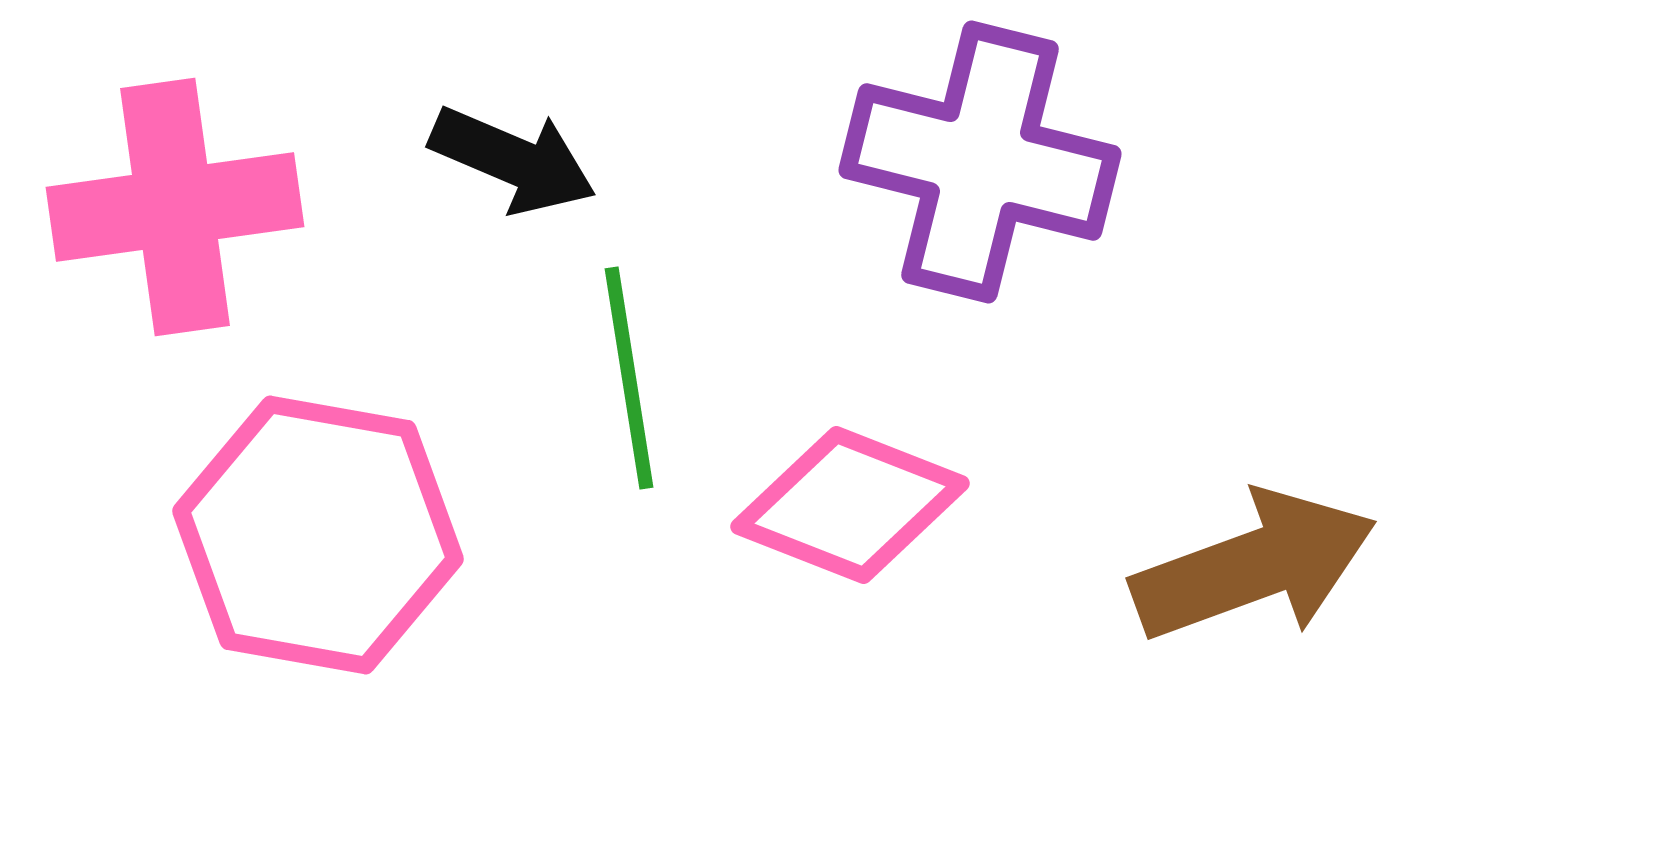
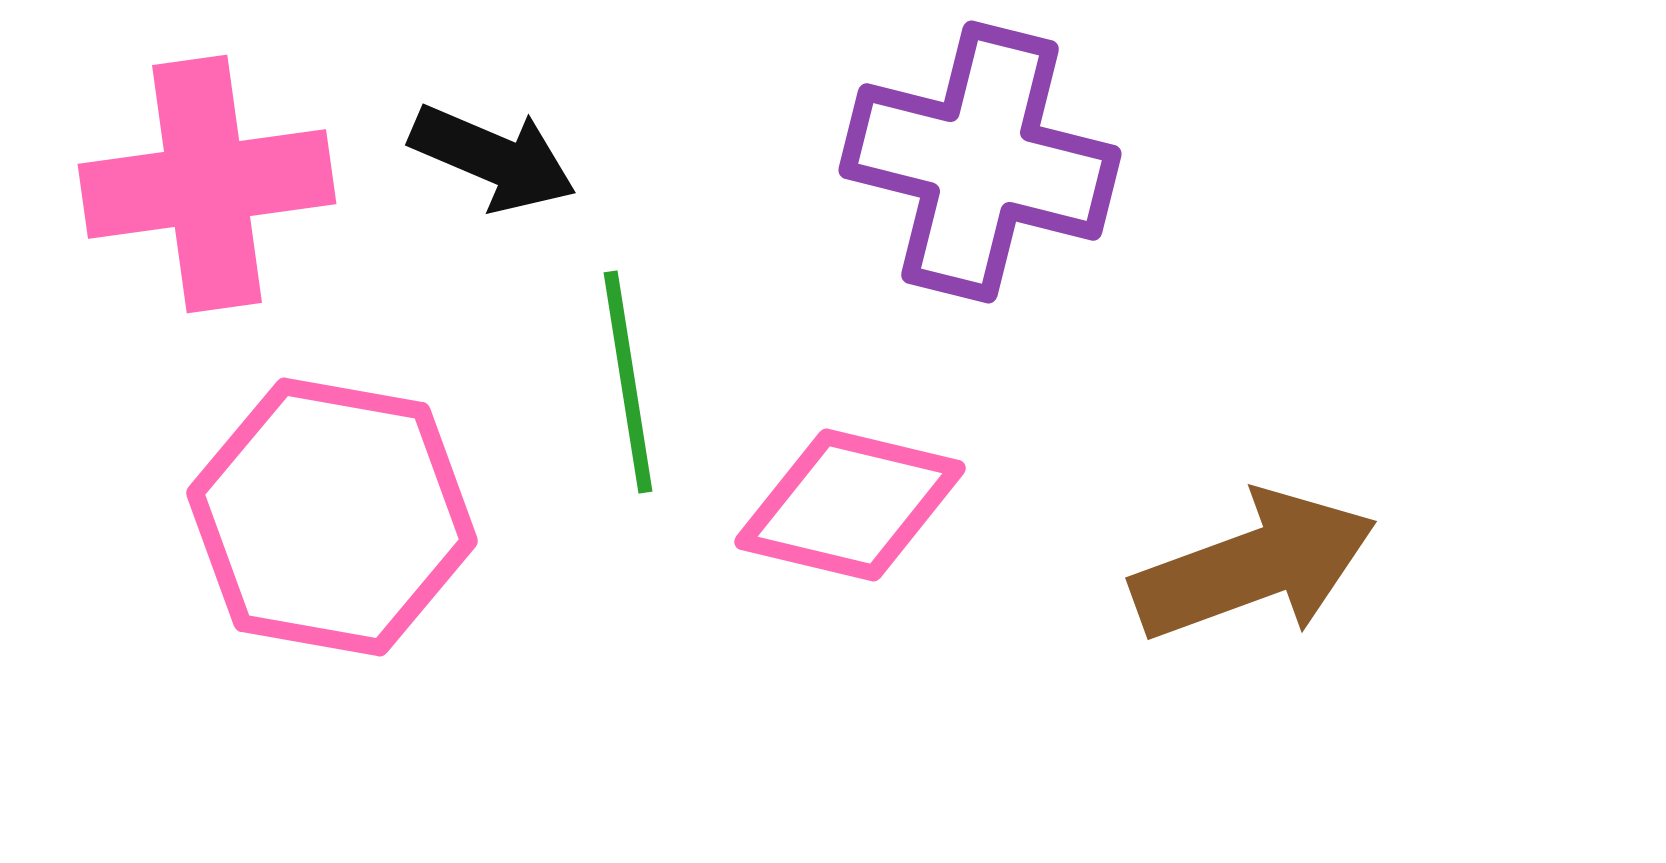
black arrow: moved 20 px left, 2 px up
pink cross: moved 32 px right, 23 px up
green line: moved 1 px left, 4 px down
pink diamond: rotated 8 degrees counterclockwise
pink hexagon: moved 14 px right, 18 px up
